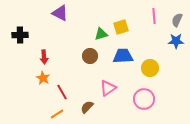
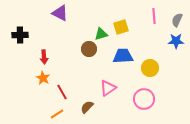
brown circle: moved 1 px left, 7 px up
